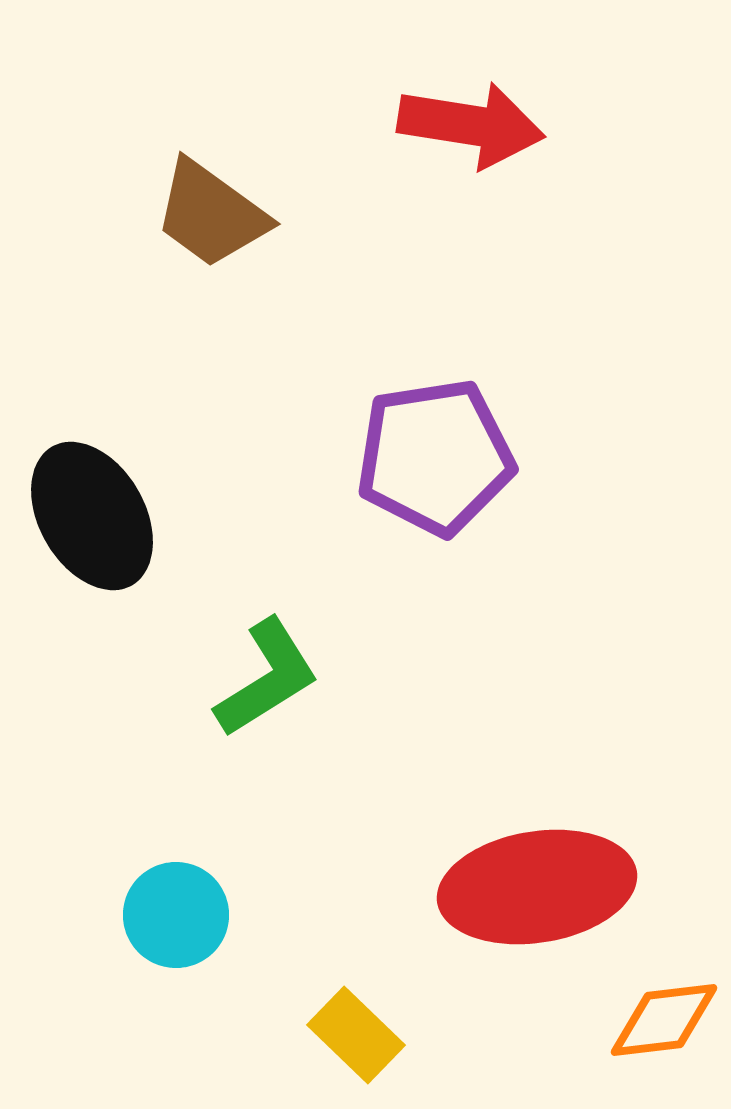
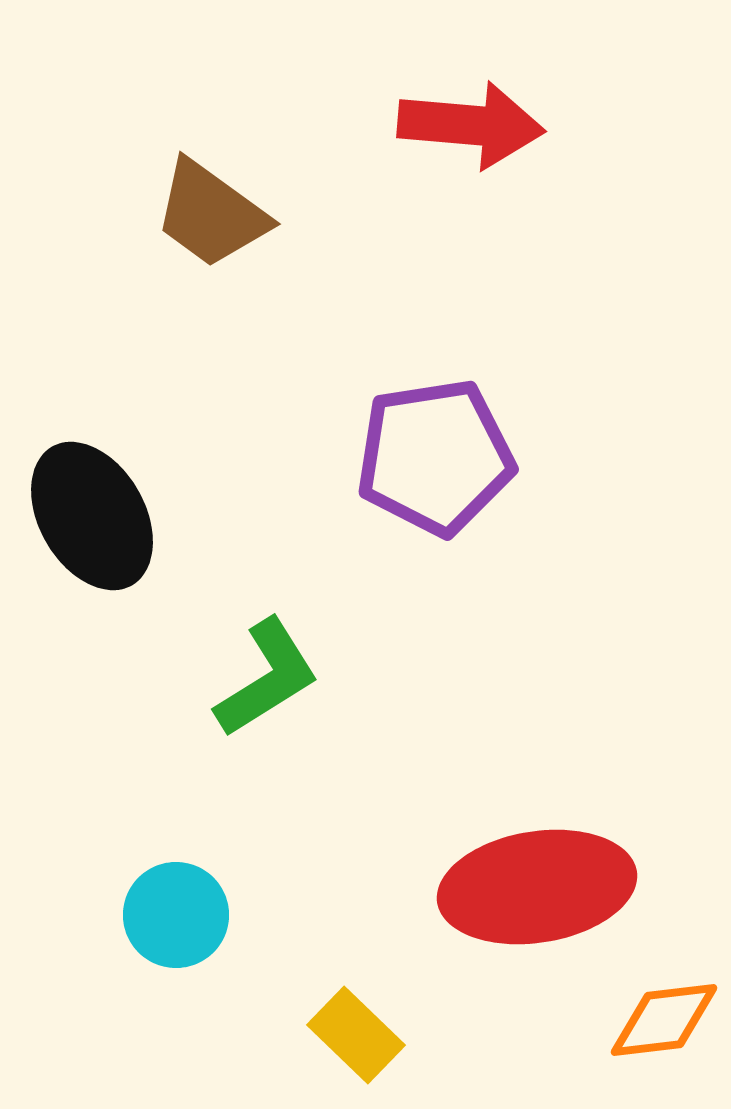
red arrow: rotated 4 degrees counterclockwise
